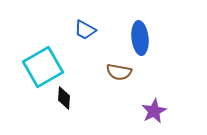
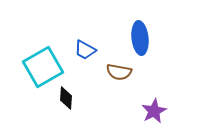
blue trapezoid: moved 20 px down
black diamond: moved 2 px right
